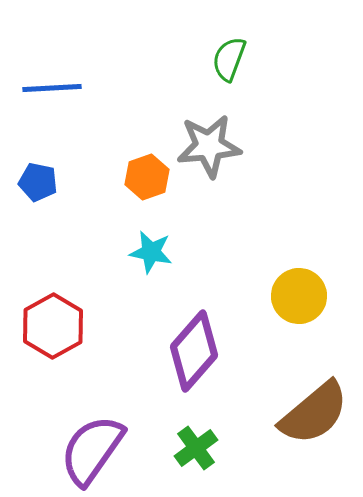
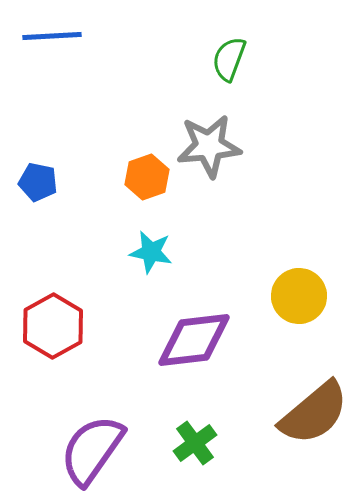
blue line: moved 52 px up
purple diamond: moved 11 px up; rotated 42 degrees clockwise
green cross: moved 1 px left, 5 px up
